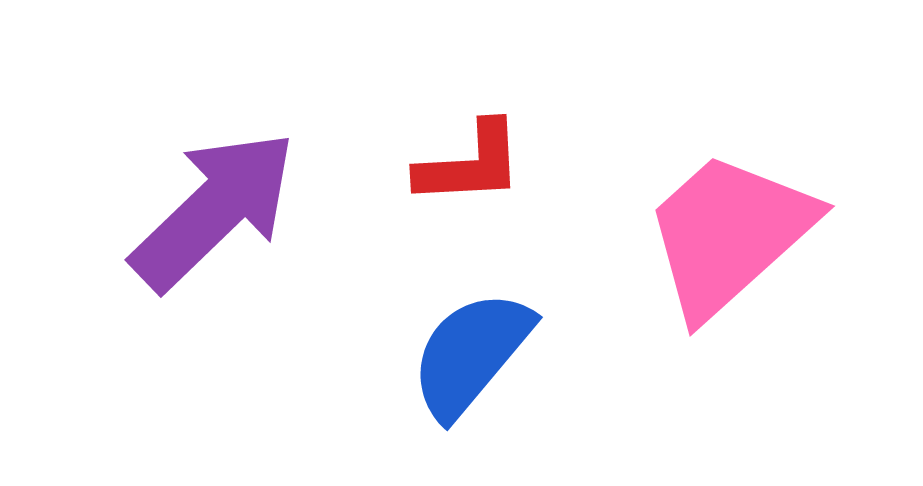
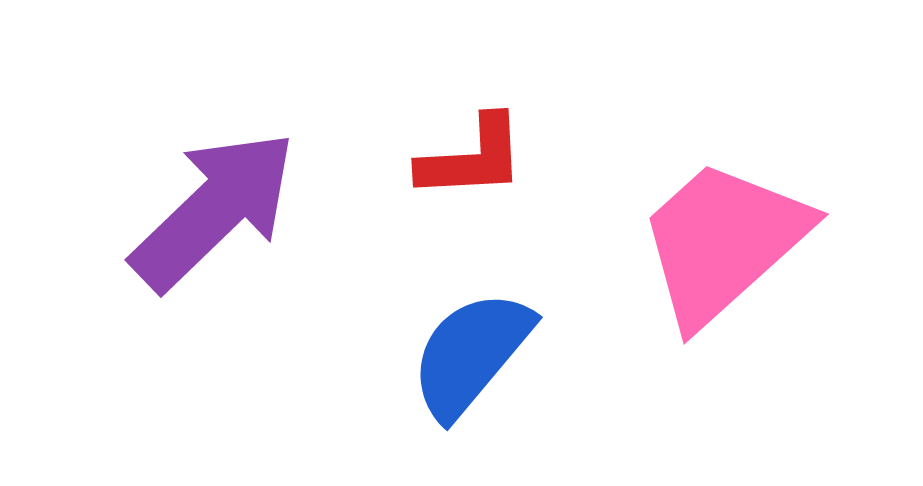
red L-shape: moved 2 px right, 6 px up
pink trapezoid: moved 6 px left, 8 px down
